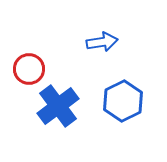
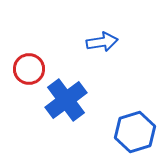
blue hexagon: moved 12 px right, 31 px down; rotated 9 degrees clockwise
blue cross: moved 8 px right, 6 px up
